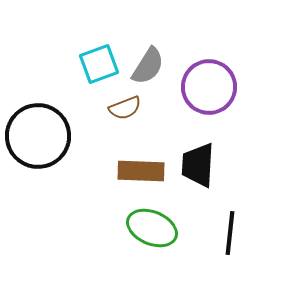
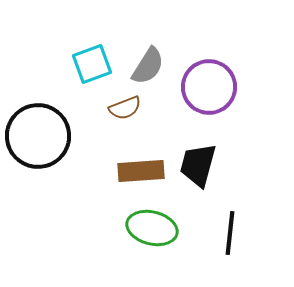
cyan square: moved 7 px left
black trapezoid: rotated 12 degrees clockwise
brown rectangle: rotated 6 degrees counterclockwise
green ellipse: rotated 9 degrees counterclockwise
